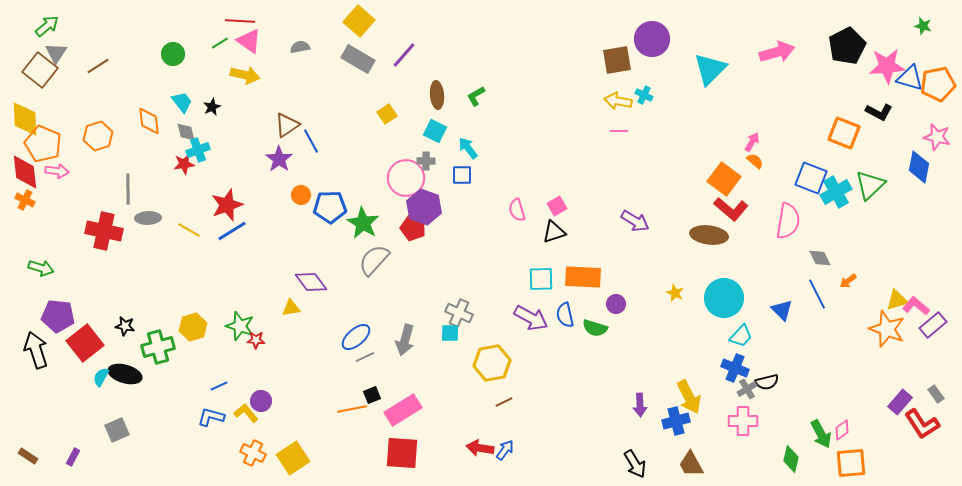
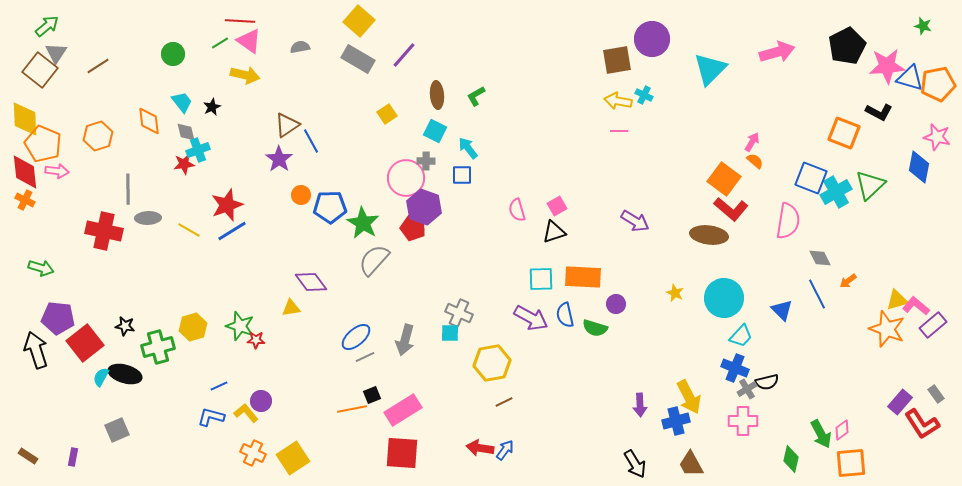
purple pentagon at (58, 316): moved 2 px down
purple rectangle at (73, 457): rotated 18 degrees counterclockwise
